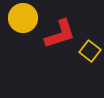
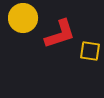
yellow square: rotated 30 degrees counterclockwise
